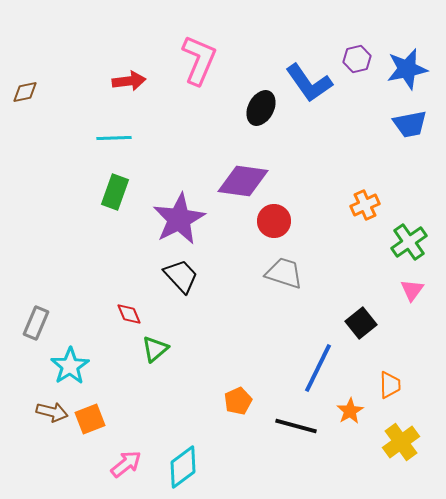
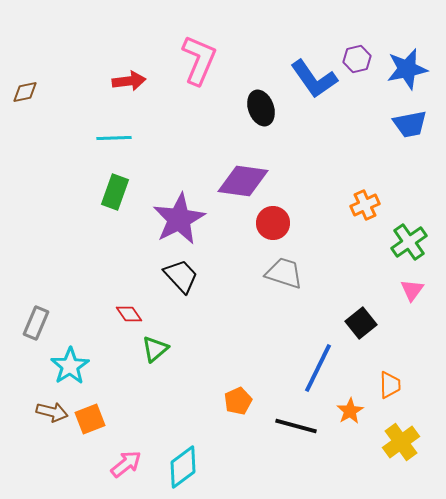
blue L-shape: moved 5 px right, 4 px up
black ellipse: rotated 48 degrees counterclockwise
red circle: moved 1 px left, 2 px down
red diamond: rotated 12 degrees counterclockwise
